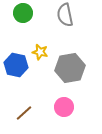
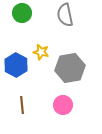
green circle: moved 1 px left
yellow star: moved 1 px right
blue hexagon: rotated 15 degrees clockwise
pink circle: moved 1 px left, 2 px up
brown line: moved 2 px left, 8 px up; rotated 54 degrees counterclockwise
